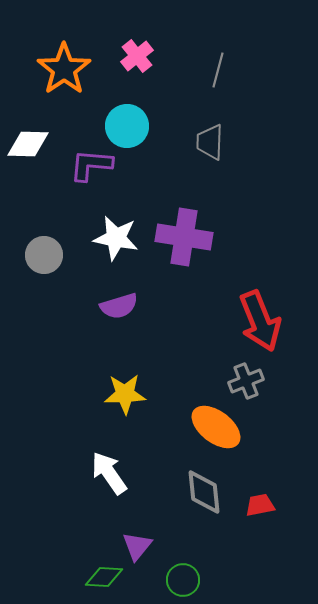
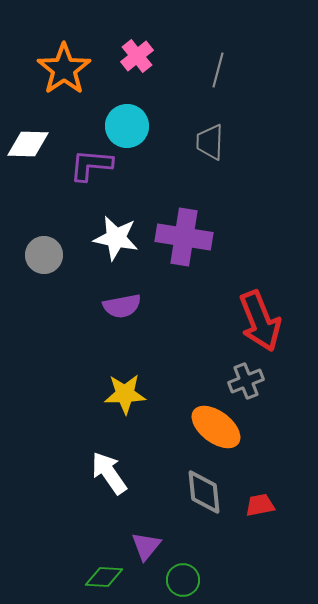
purple semicircle: moved 3 px right; rotated 6 degrees clockwise
purple triangle: moved 9 px right
